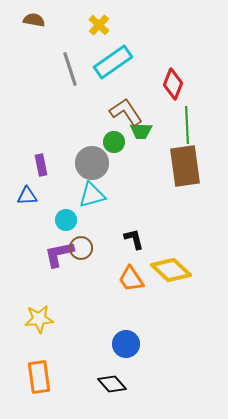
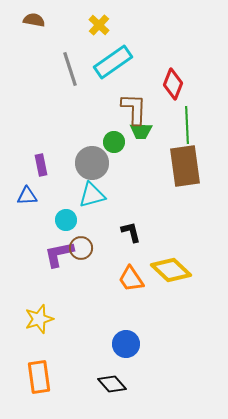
brown L-shape: moved 8 px right, 3 px up; rotated 36 degrees clockwise
black L-shape: moved 3 px left, 7 px up
yellow star: rotated 12 degrees counterclockwise
